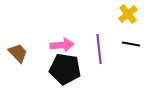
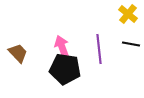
yellow cross: rotated 12 degrees counterclockwise
pink arrow: moved 2 px down; rotated 105 degrees counterclockwise
